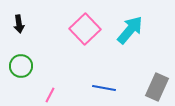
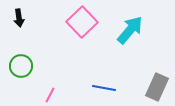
black arrow: moved 6 px up
pink square: moved 3 px left, 7 px up
